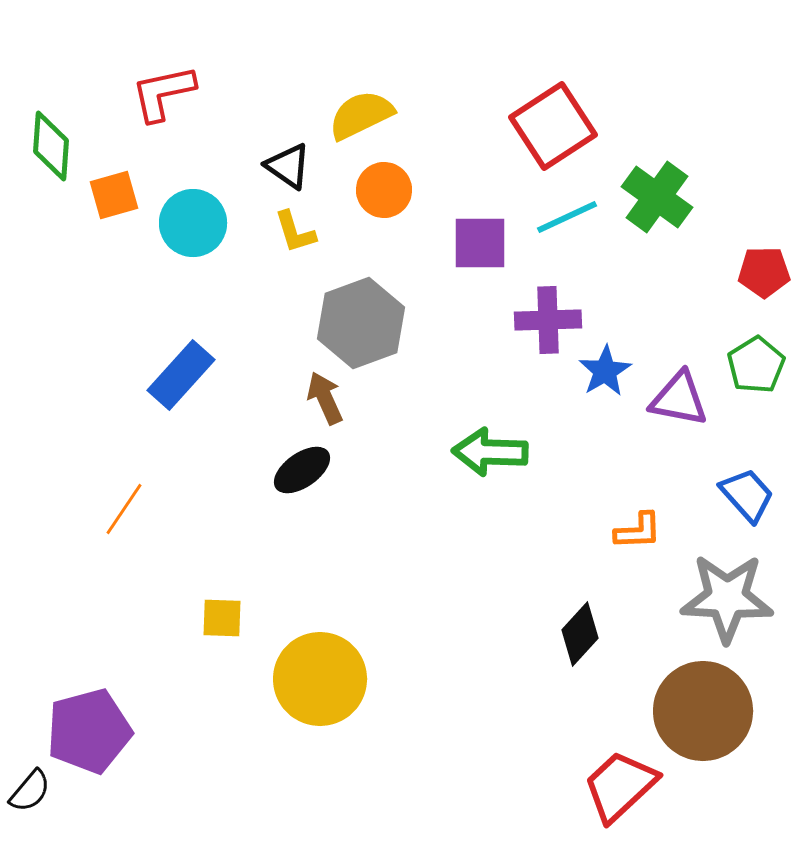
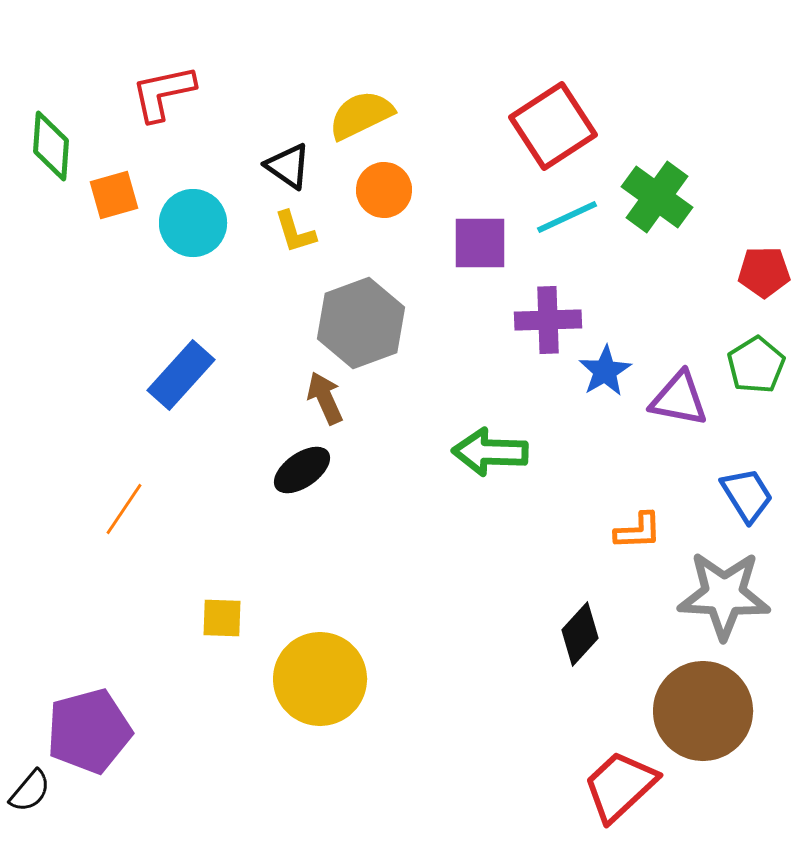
blue trapezoid: rotated 10 degrees clockwise
gray star: moved 3 px left, 3 px up
